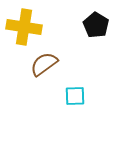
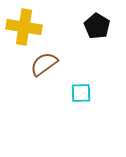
black pentagon: moved 1 px right, 1 px down
cyan square: moved 6 px right, 3 px up
